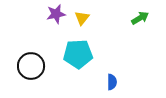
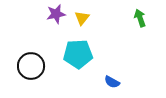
green arrow: rotated 78 degrees counterclockwise
blue semicircle: rotated 119 degrees clockwise
